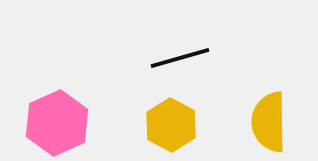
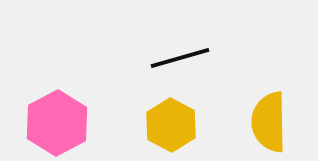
pink hexagon: rotated 4 degrees counterclockwise
